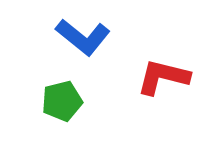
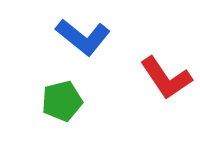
red L-shape: moved 3 px right, 1 px down; rotated 138 degrees counterclockwise
